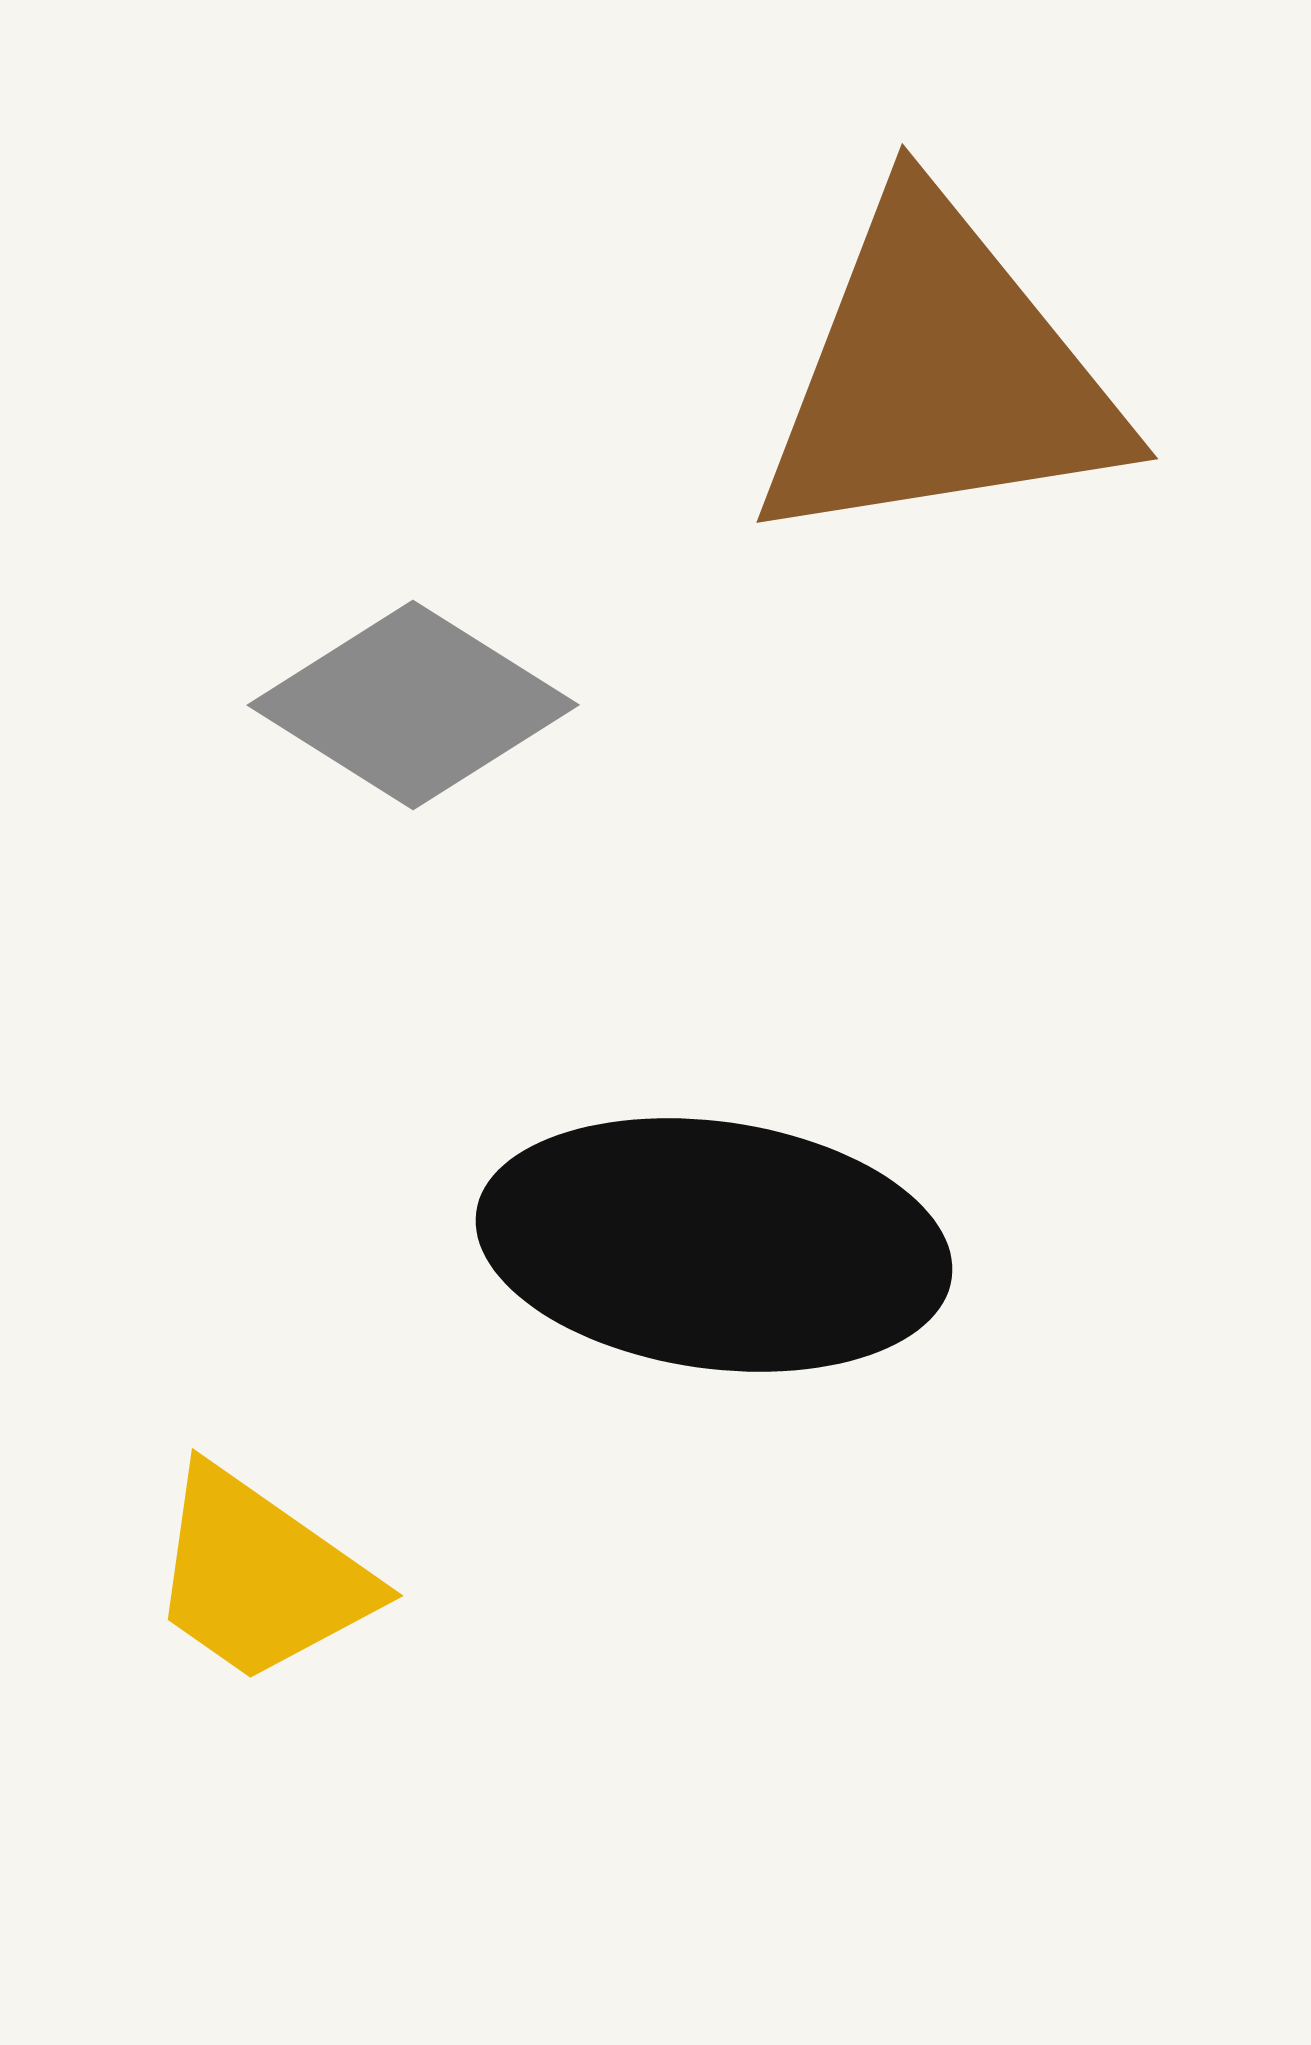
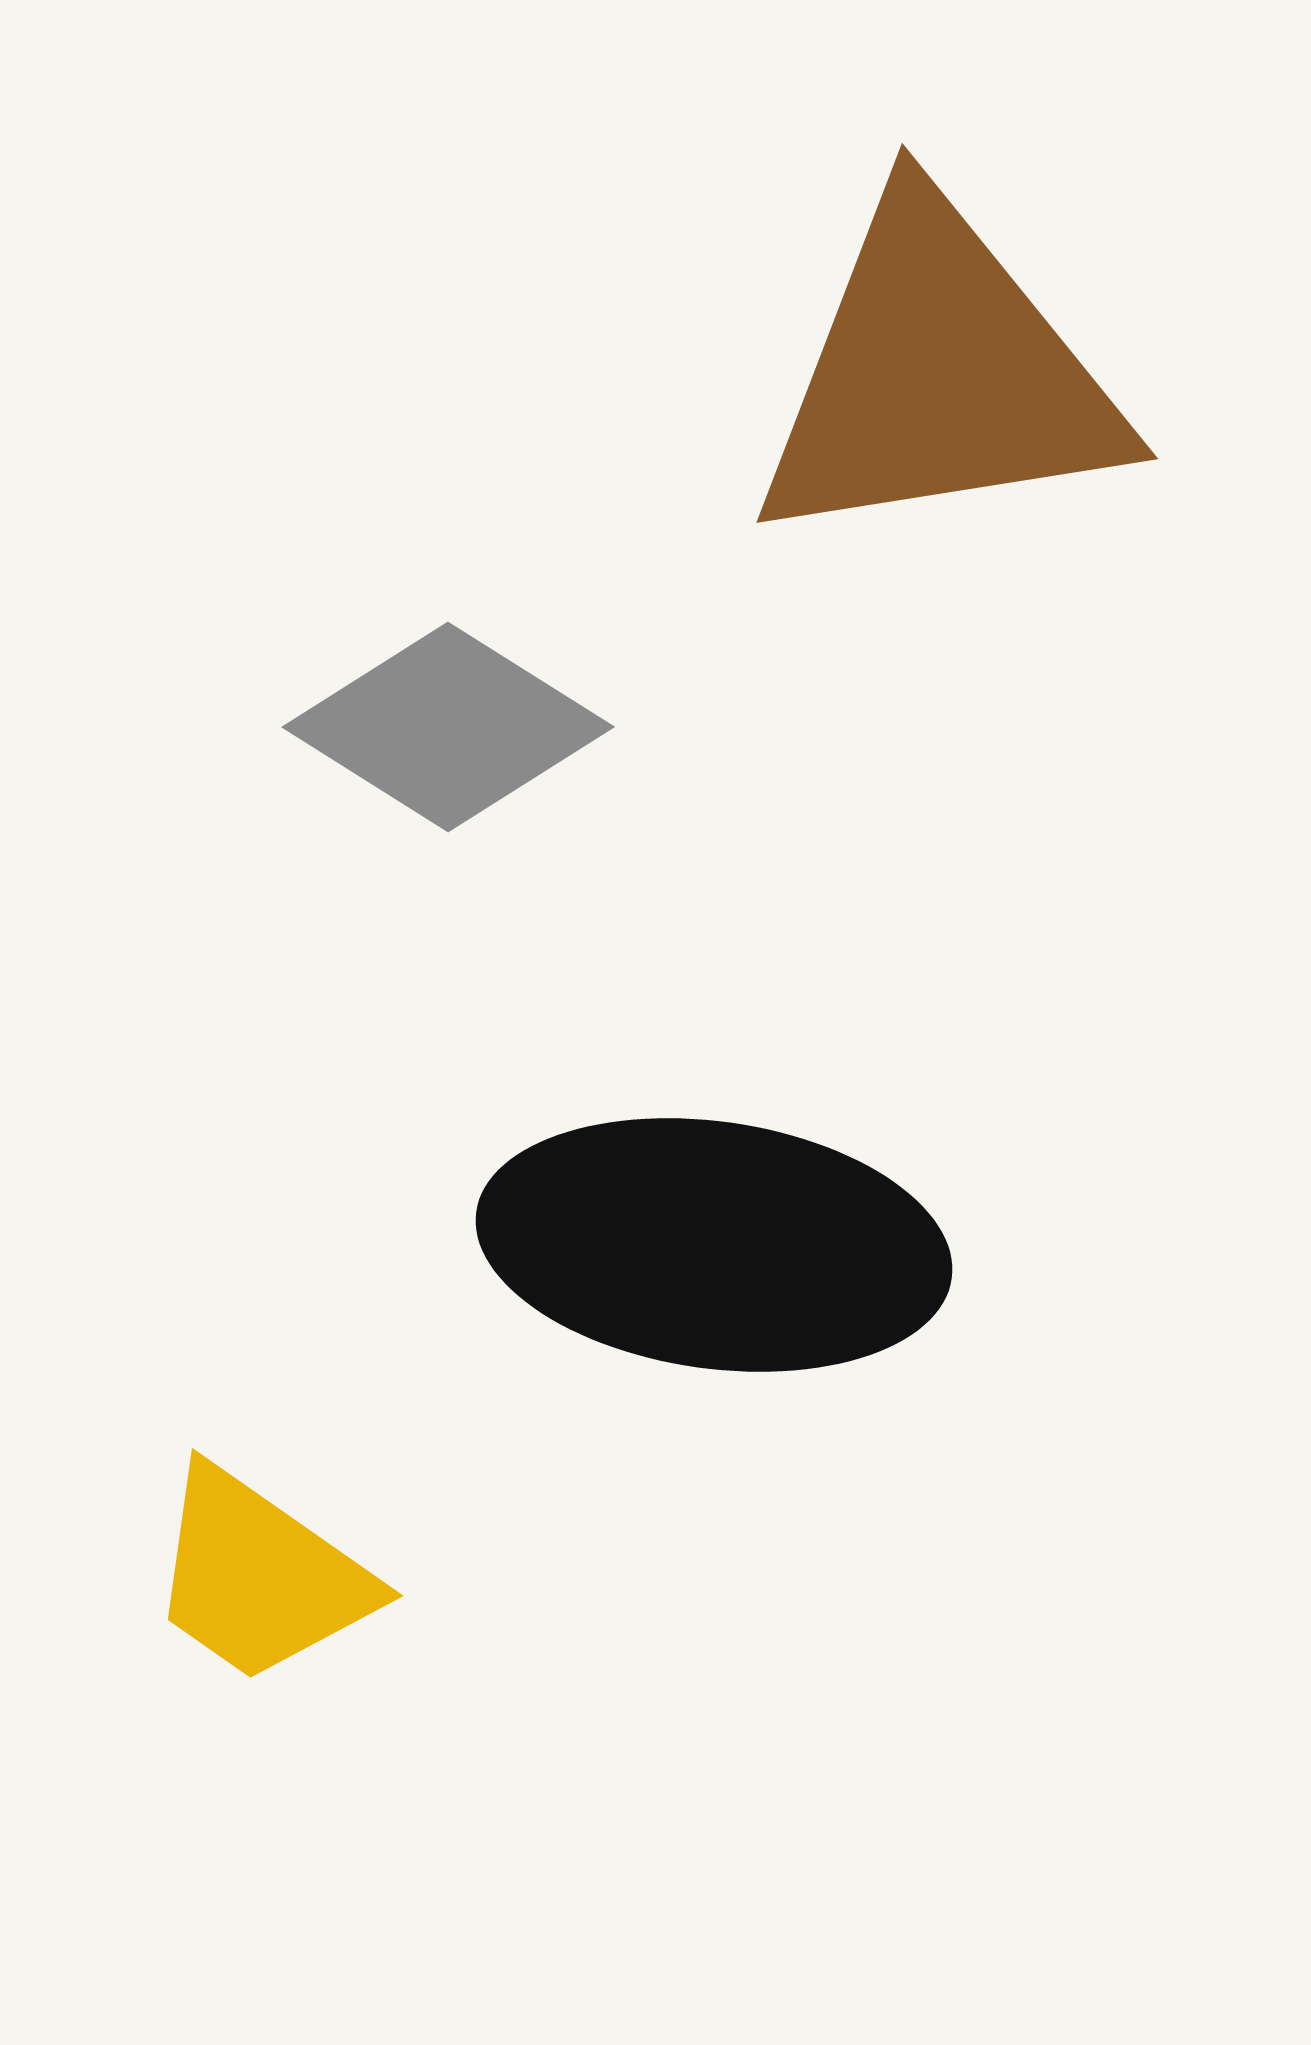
gray diamond: moved 35 px right, 22 px down
